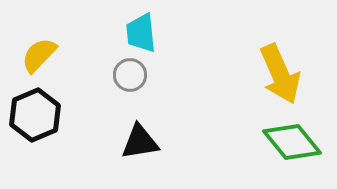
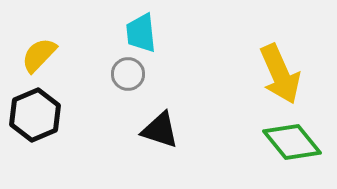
gray circle: moved 2 px left, 1 px up
black triangle: moved 20 px right, 12 px up; rotated 27 degrees clockwise
